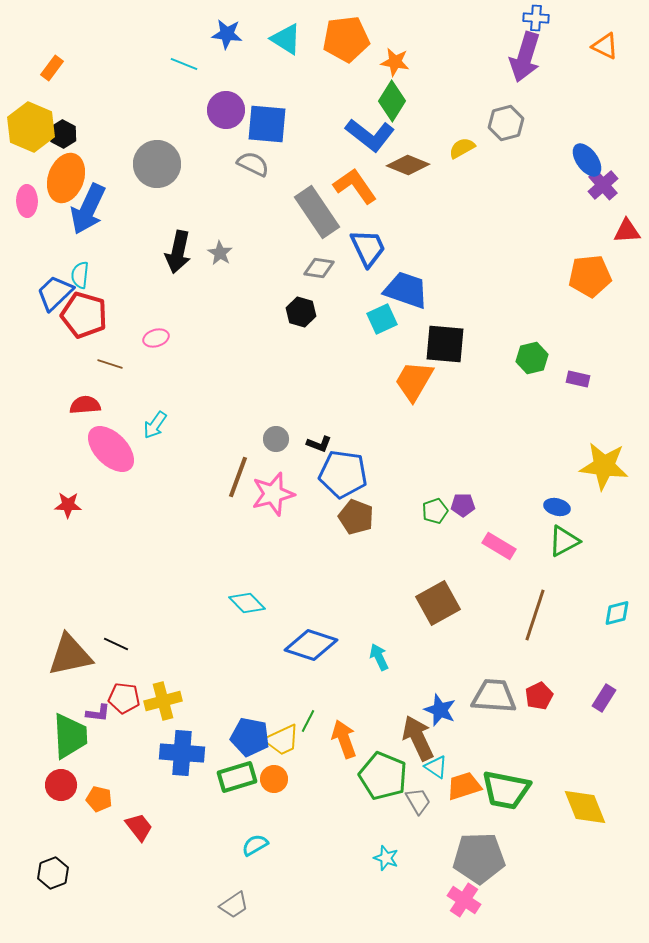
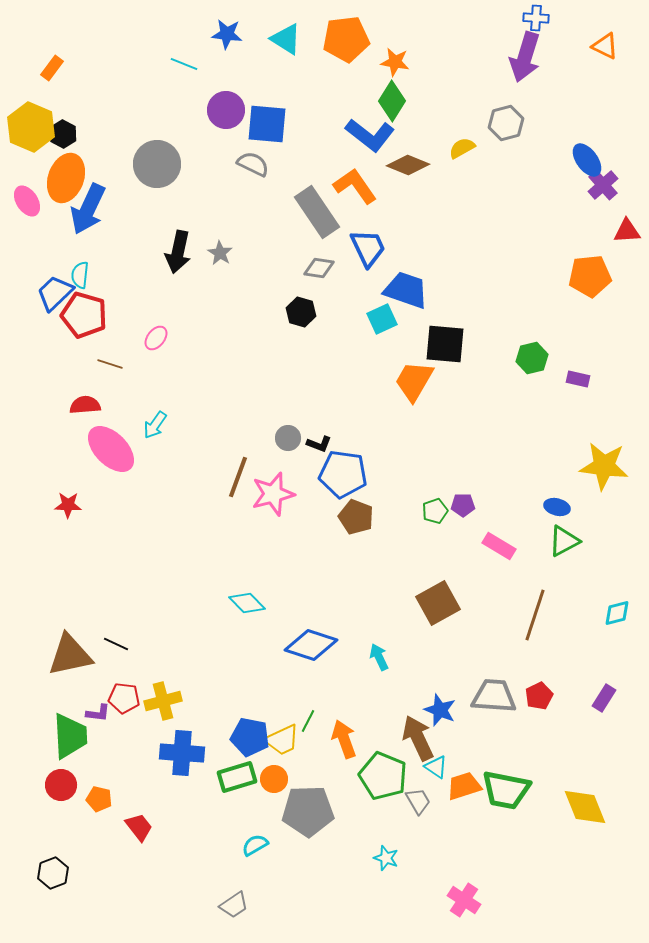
pink ellipse at (27, 201): rotated 32 degrees counterclockwise
pink ellipse at (156, 338): rotated 35 degrees counterclockwise
gray circle at (276, 439): moved 12 px right, 1 px up
gray pentagon at (479, 858): moved 171 px left, 47 px up
